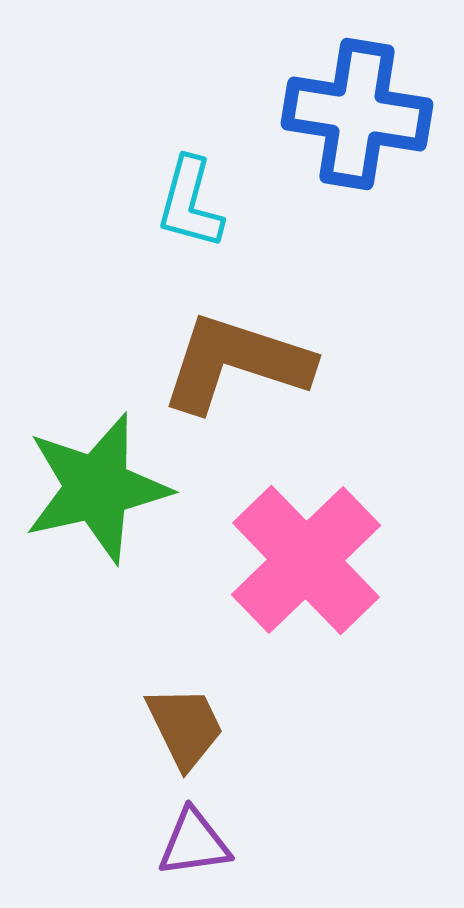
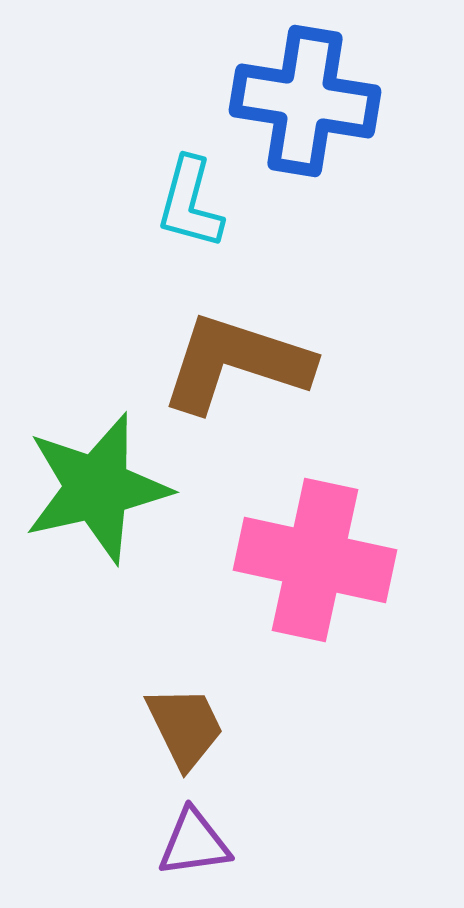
blue cross: moved 52 px left, 13 px up
pink cross: moved 9 px right; rotated 34 degrees counterclockwise
